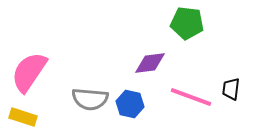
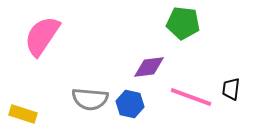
green pentagon: moved 4 px left
purple diamond: moved 1 px left, 4 px down
pink semicircle: moved 13 px right, 36 px up
yellow rectangle: moved 3 px up
